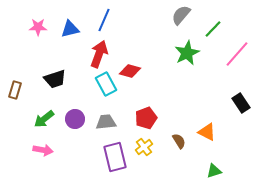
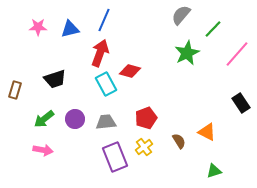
red arrow: moved 1 px right, 1 px up
purple rectangle: rotated 8 degrees counterclockwise
